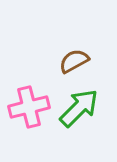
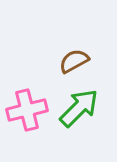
pink cross: moved 2 px left, 3 px down
